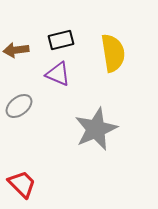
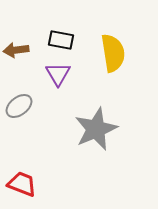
black rectangle: rotated 25 degrees clockwise
purple triangle: rotated 36 degrees clockwise
red trapezoid: rotated 24 degrees counterclockwise
